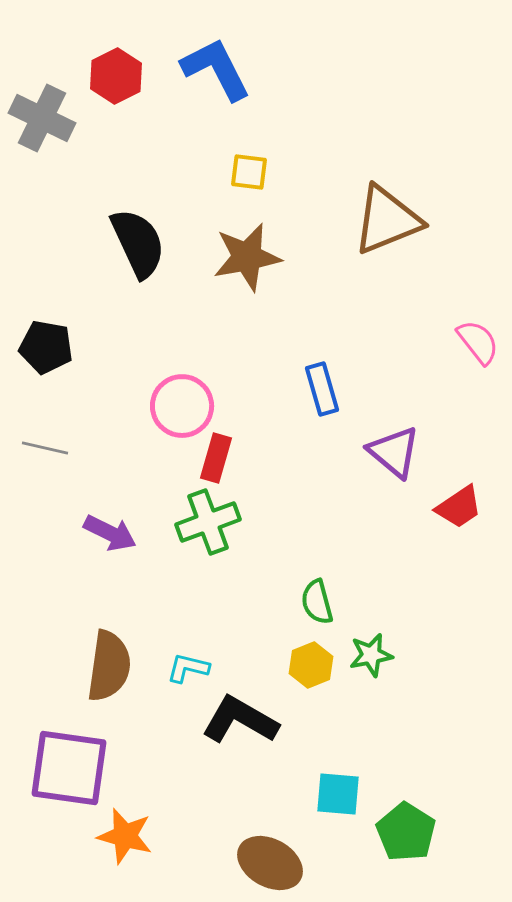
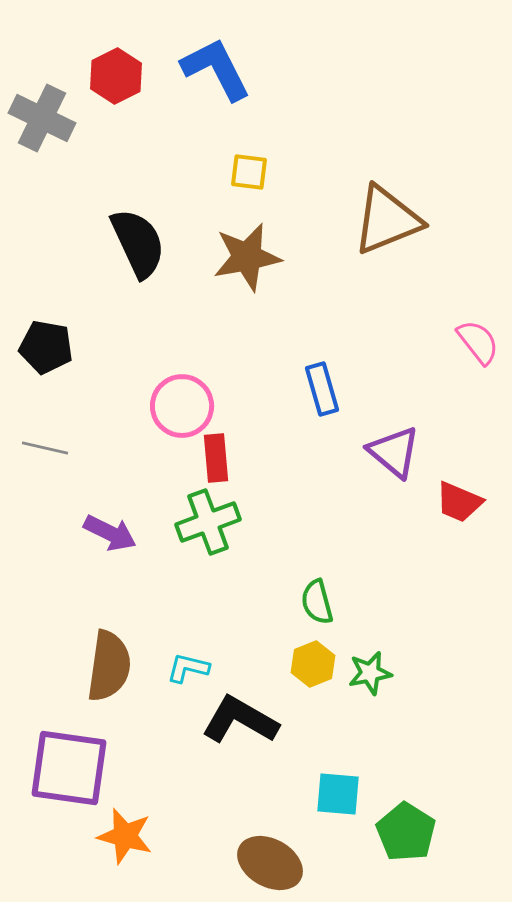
red rectangle: rotated 21 degrees counterclockwise
red trapezoid: moved 5 px up; rotated 57 degrees clockwise
green star: moved 1 px left, 18 px down
yellow hexagon: moved 2 px right, 1 px up
